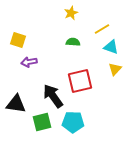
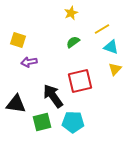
green semicircle: rotated 40 degrees counterclockwise
